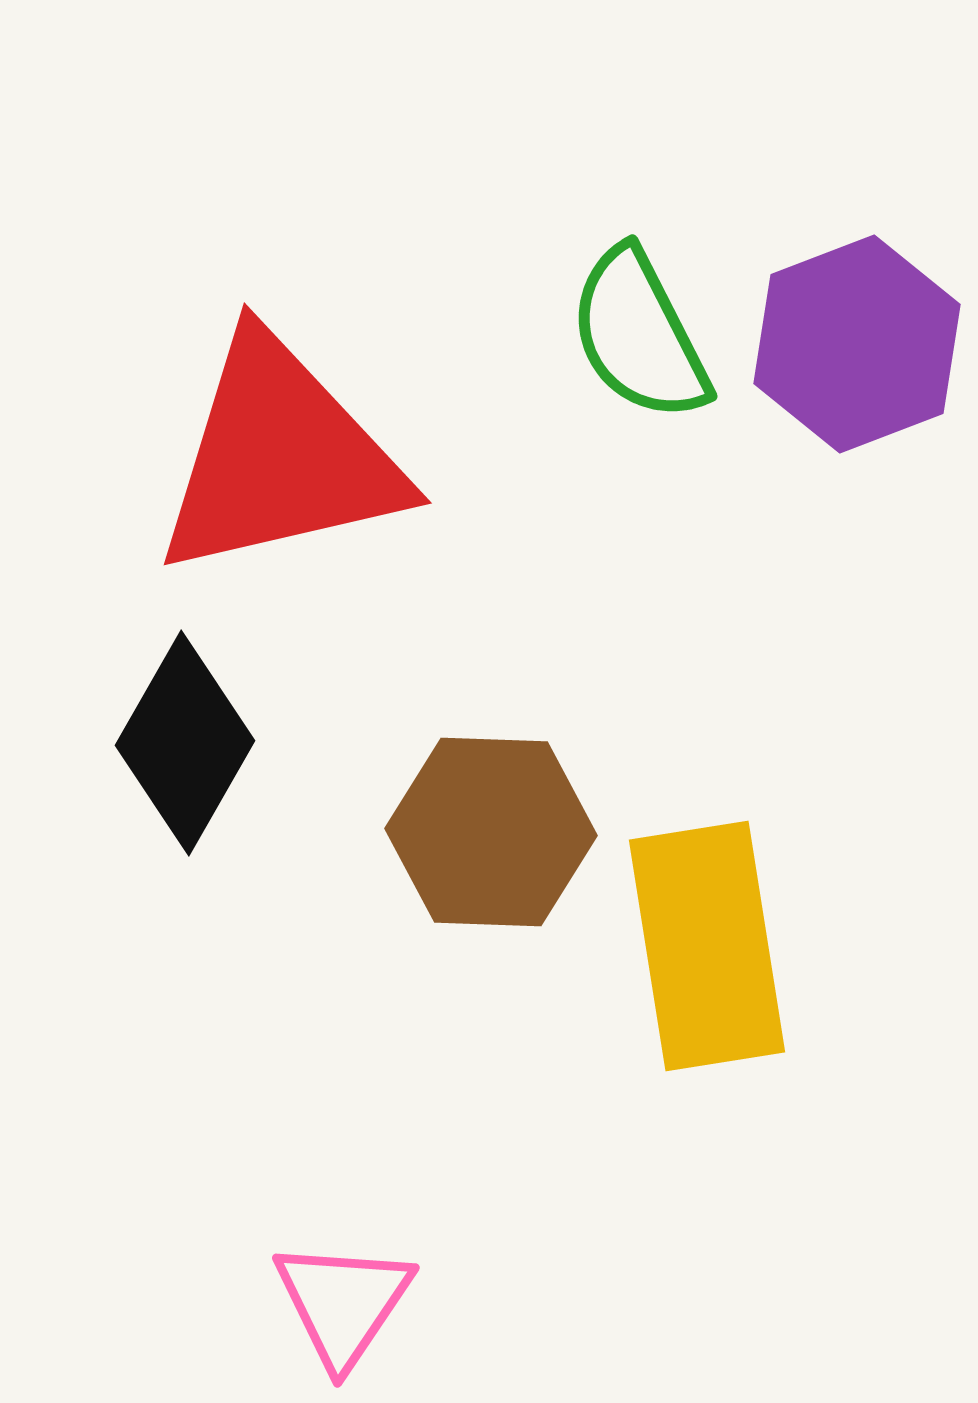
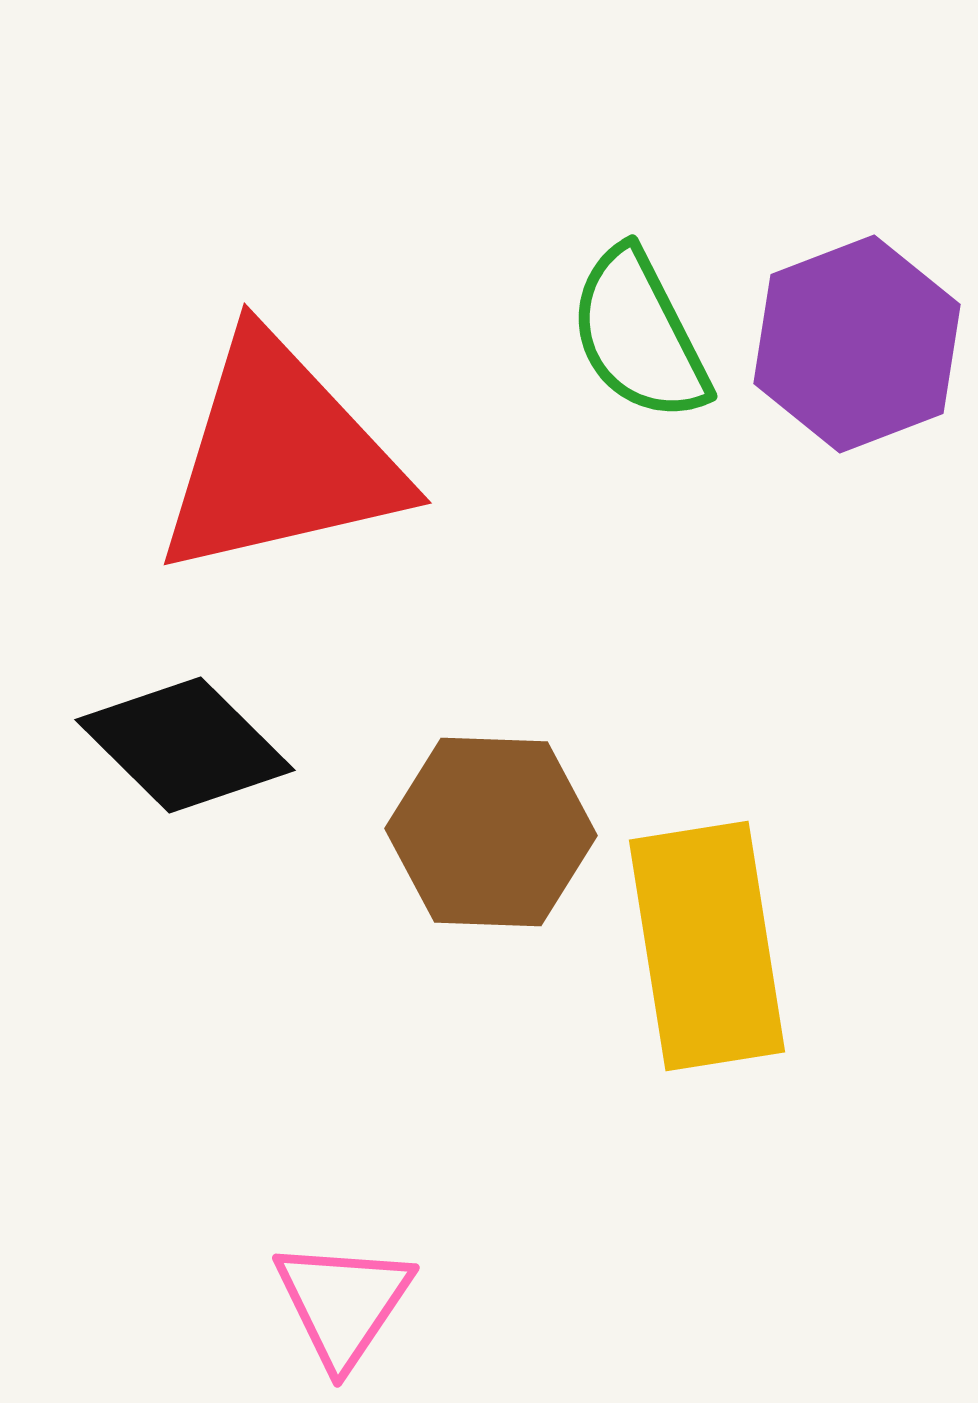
black diamond: moved 2 px down; rotated 75 degrees counterclockwise
